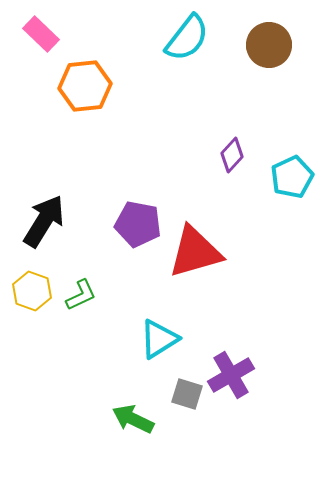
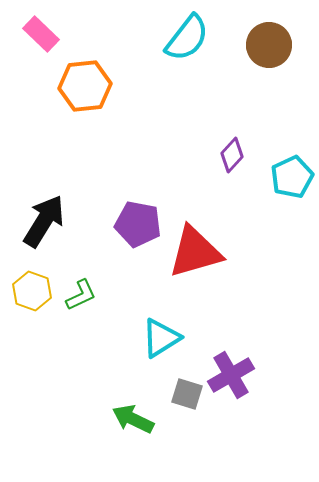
cyan triangle: moved 2 px right, 1 px up
